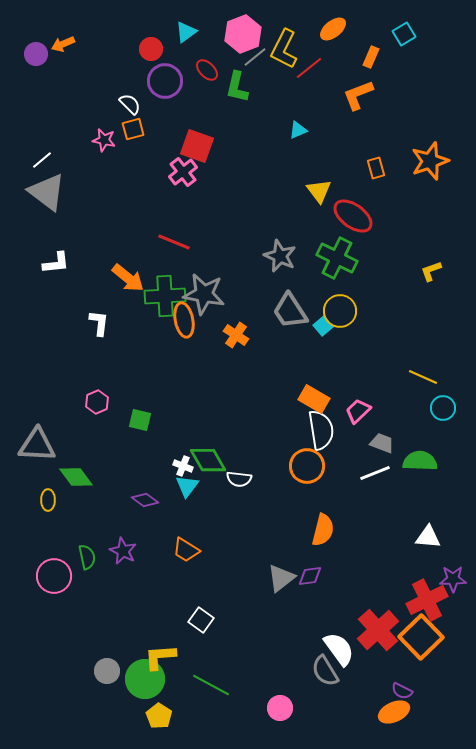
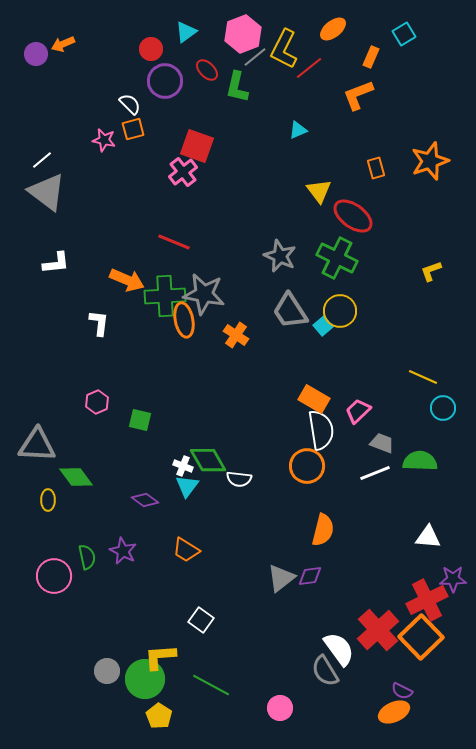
orange arrow at (128, 278): moved 1 px left, 2 px down; rotated 16 degrees counterclockwise
